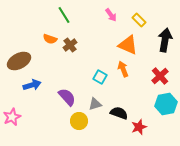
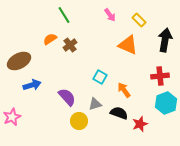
pink arrow: moved 1 px left
orange semicircle: rotated 128 degrees clockwise
orange arrow: moved 1 px right, 21 px down; rotated 14 degrees counterclockwise
red cross: rotated 36 degrees clockwise
cyan hexagon: moved 1 px up; rotated 10 degrees counterclockwise
red star: moved 1 px right, 3 px up
